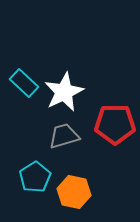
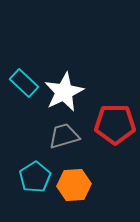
orange hexagon: moved 7 px up; rotated 16 degrees counterclockwise
